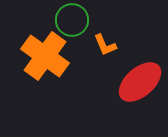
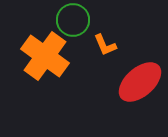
green circle: moved 1 px right
